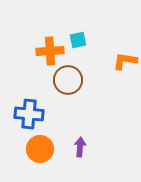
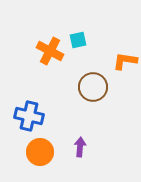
orange cross: rotated 32 degrees clockwise
brown circle: moved 25 px right, 7 px down
blue cross: moved 2 px down; rotated 8 degrees clockwise
orange circle: moved 3 px down
